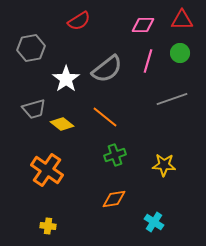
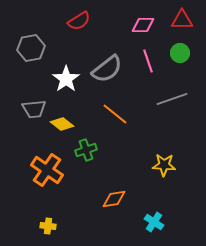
pink line: rotated 35 degrees counterclockwise
gray trapezoid: rotated 10 degrees clockwise
orange line: moved 10 px right, 3 px up
green cross: moved 29 px left, 5 px up
